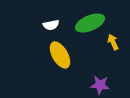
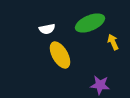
white semicircle: moved 4 px left, 4 px down
